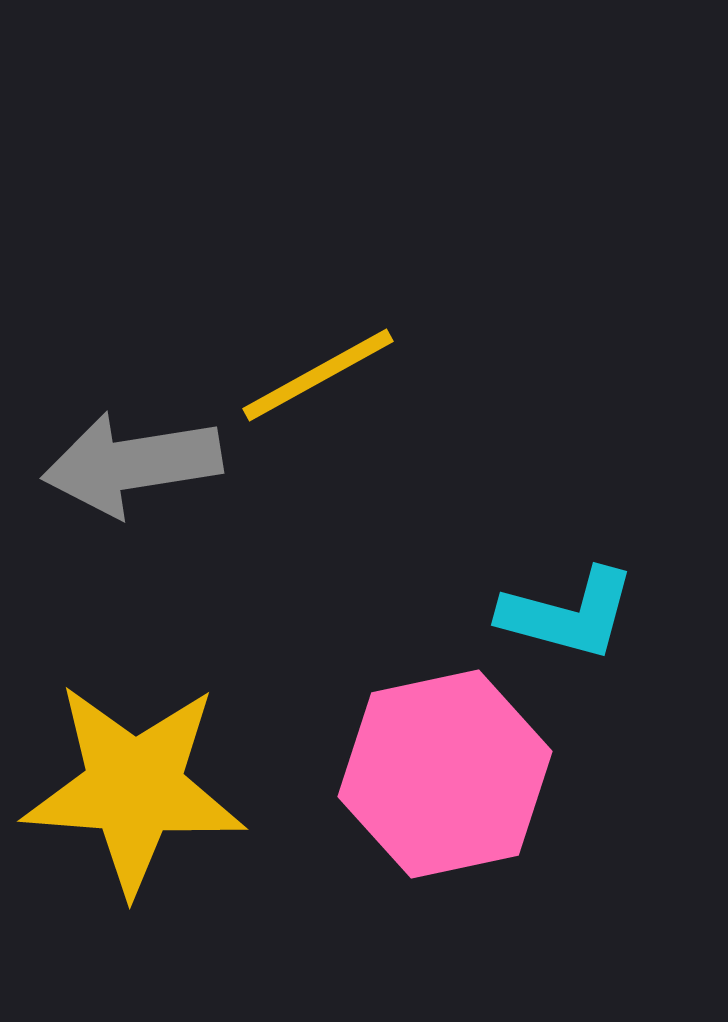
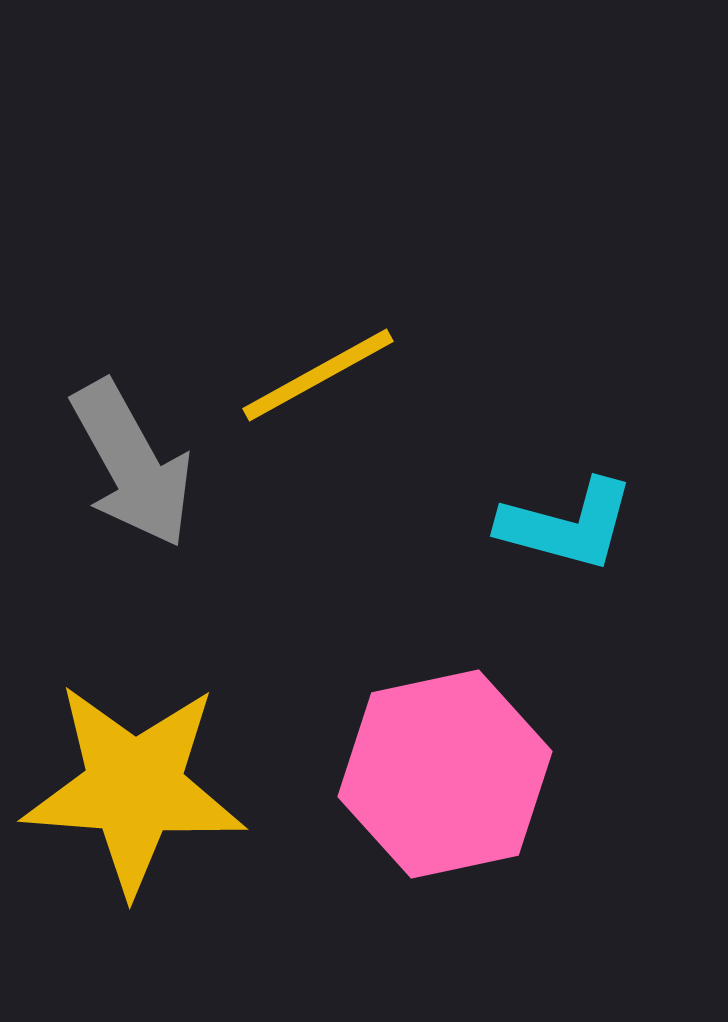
gray arrow: rotated 110 degrees counterclockwise
cyan L-shape: moved 1 px left, 89 px up
